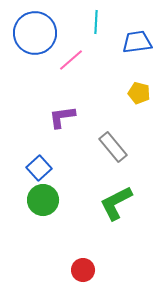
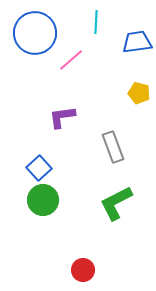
gray rectangle: rotated 20 degrees clockwise
